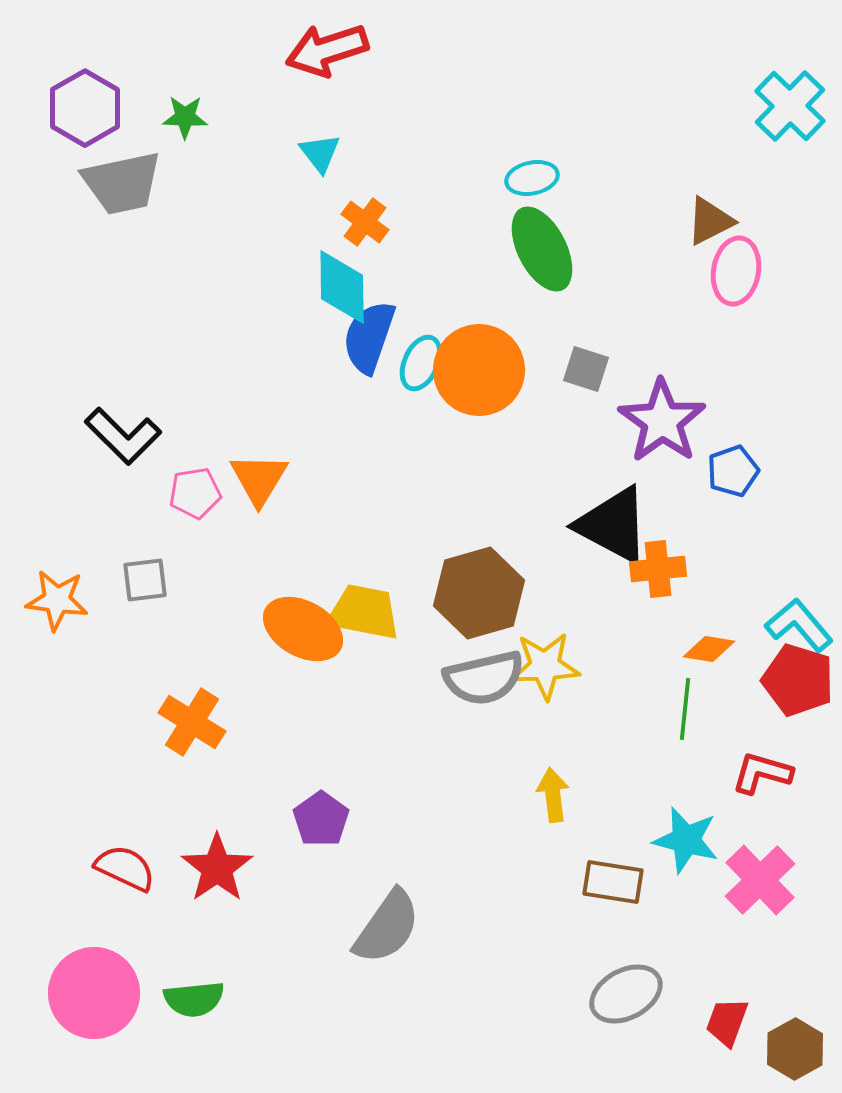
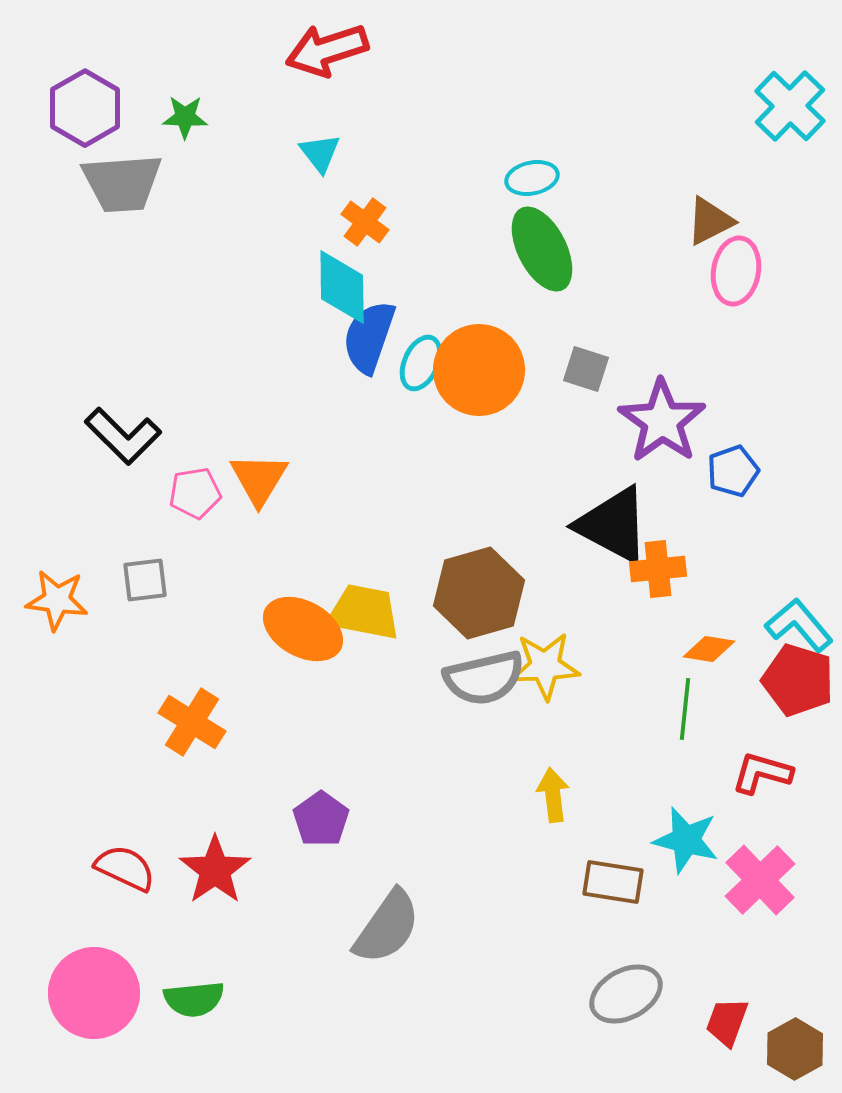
gray trapezoid at (122, 183): rotated 8 degrees clockwise
red star at (217, 868): moved 2 px left, 2 px down
